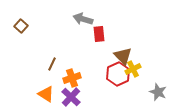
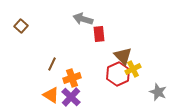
orange triangle: moved 5 px right, 1 px down
